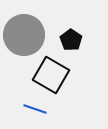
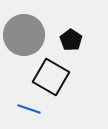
black square: moved 2 px down
blue line: moved 6 px left
